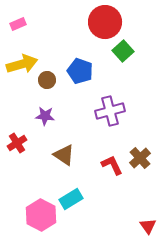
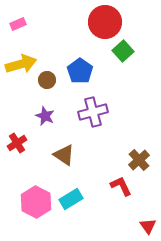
yellow arrow: moved 1 px left
blue pentagon: rotated 15 degrees clockwise
purple cross: moved 17 px left, 1 px down
purple star: rotated 18 degrees clockwise
brown cross: moved 1 px left, 2 px down
red L-shape: moved 9 px right, 21 px down
pink hexagon: moved 5 px left, 13 px up
